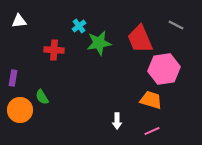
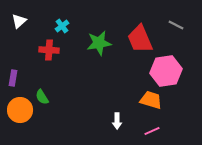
white triangle: rotated 35 degrees counterclockwise
cyan cross: moved 17 px left
red cross: moved 5 px left
pink hexagon: moved 2 px right, 2 px down
